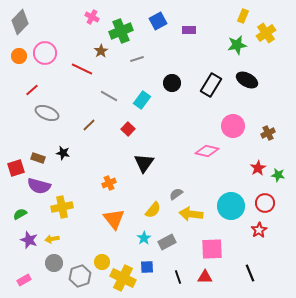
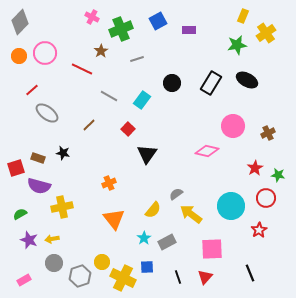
green cross at (121, 31): moved 2 px up
black rectangle at (211, 85): moved 2 px up
gray ellipse at (47, 113): rotated 15 degrees clockwise
black triangle at (144, 163): moved 3 px right, 9 px up
red star at (258, 168): moved 3 px left
red circle at (265, 203): moved 1 px right, 5 px up
yellow arrow at (191, 214): rotated 30 degrees clockwise
red triangle at (205, 277): rotated 49 degrees counterclockwise
